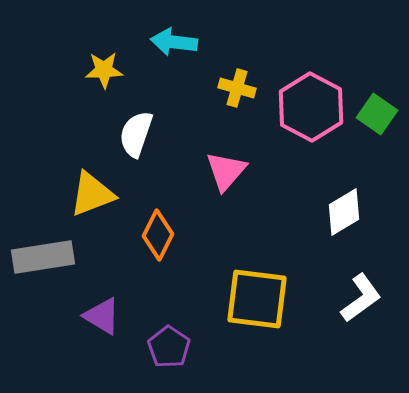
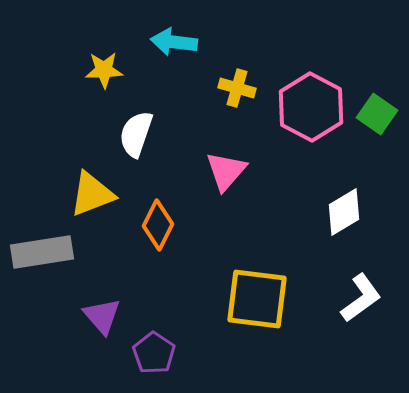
orange diamond: moved 10 px up
gray rectangle: moved 1 px left, 5 px up
purple triangle: rotated 18 degrees clockwise
purple pentagon: moved 15 px left, 6 px down
